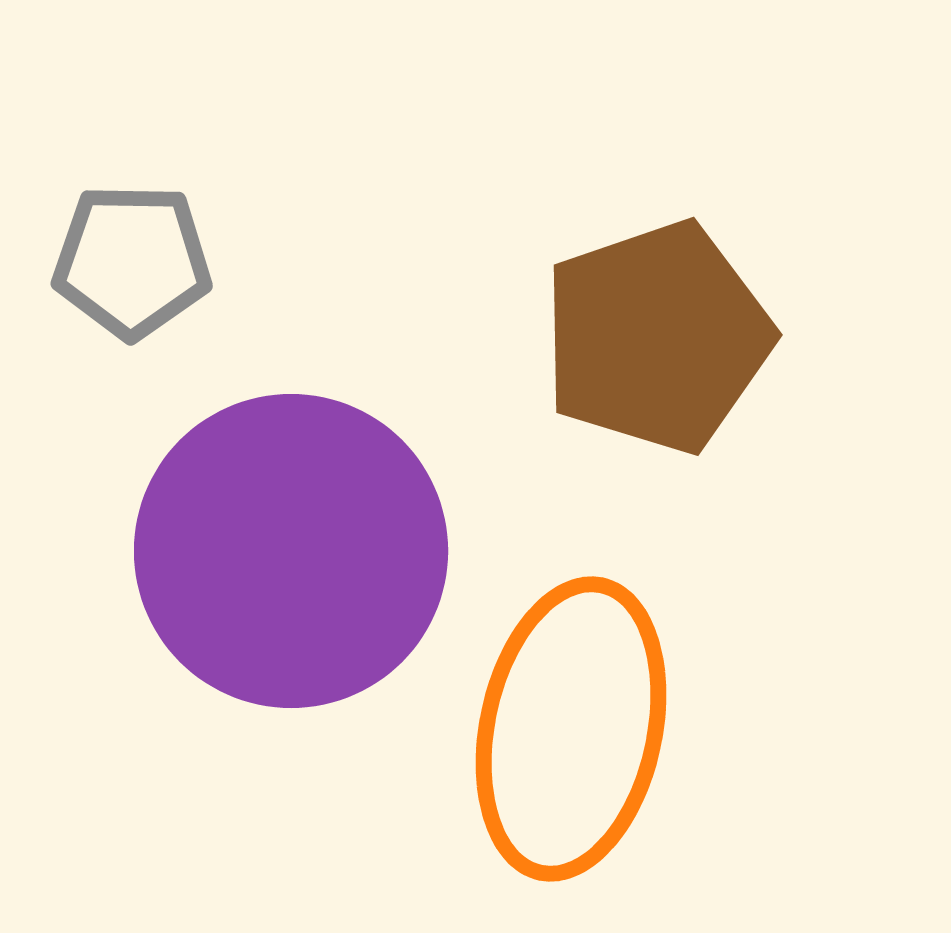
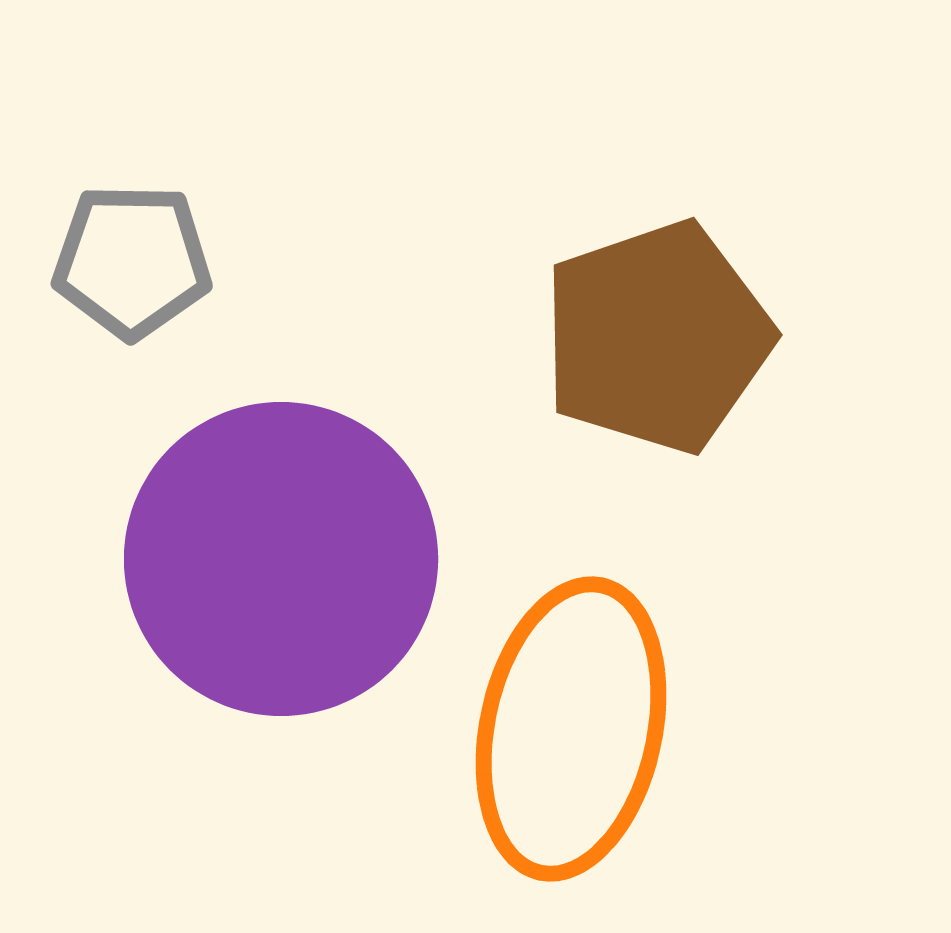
purple circle: moved 10 px left, 8 px down
